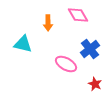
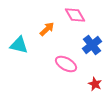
pink diamond: moved 3 px left
orange arrow: moved 1 px left, 6 px down; rotated 133 degrees counterclockwise
cyan triangle: moved 4 px left, 1 px down
blue cross: moved 2 px right, 4 px up
